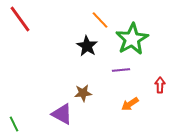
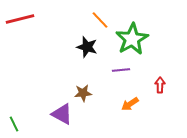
red line: rotated 68 degrees counterclockwise
black star: moved 1 px down; rotated 15 degrees counterclockwise
